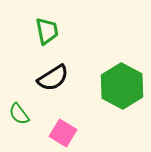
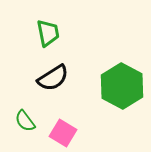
green trapezoid: moved 1 px right, 2 px down
green semicircle: moved 6 px right, 7 px down
